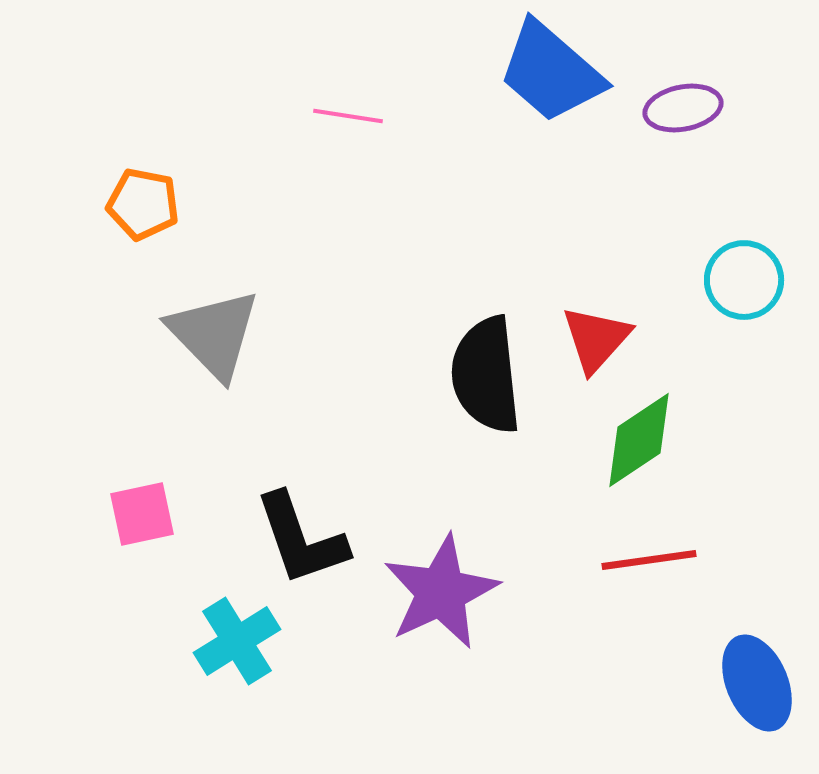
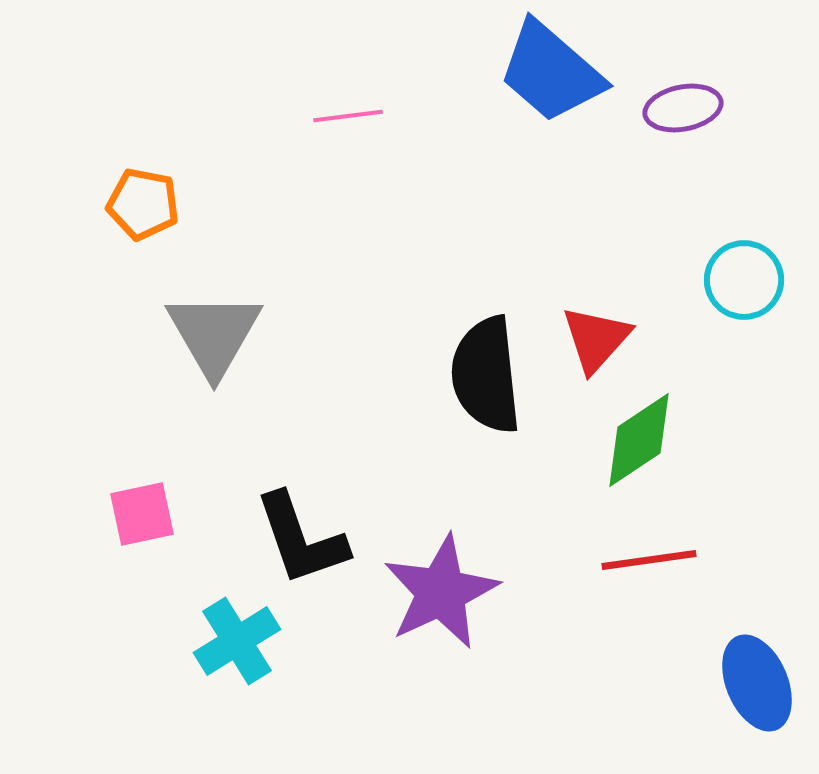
pink line: rotated 16 degrees counterclockwise
gray triangle: rotated 14 degrees clockwise
